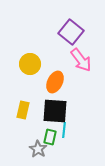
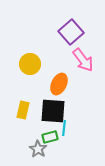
purple square: rotated 10 degrees clockwise
pink arrow: moved 2 px right
orange ellipse: moved 4 px right, 2 px down
black square: moved 2 px left
cyan line: moved 2 px up
green rectangle: rotated 63 degrees clockwise
